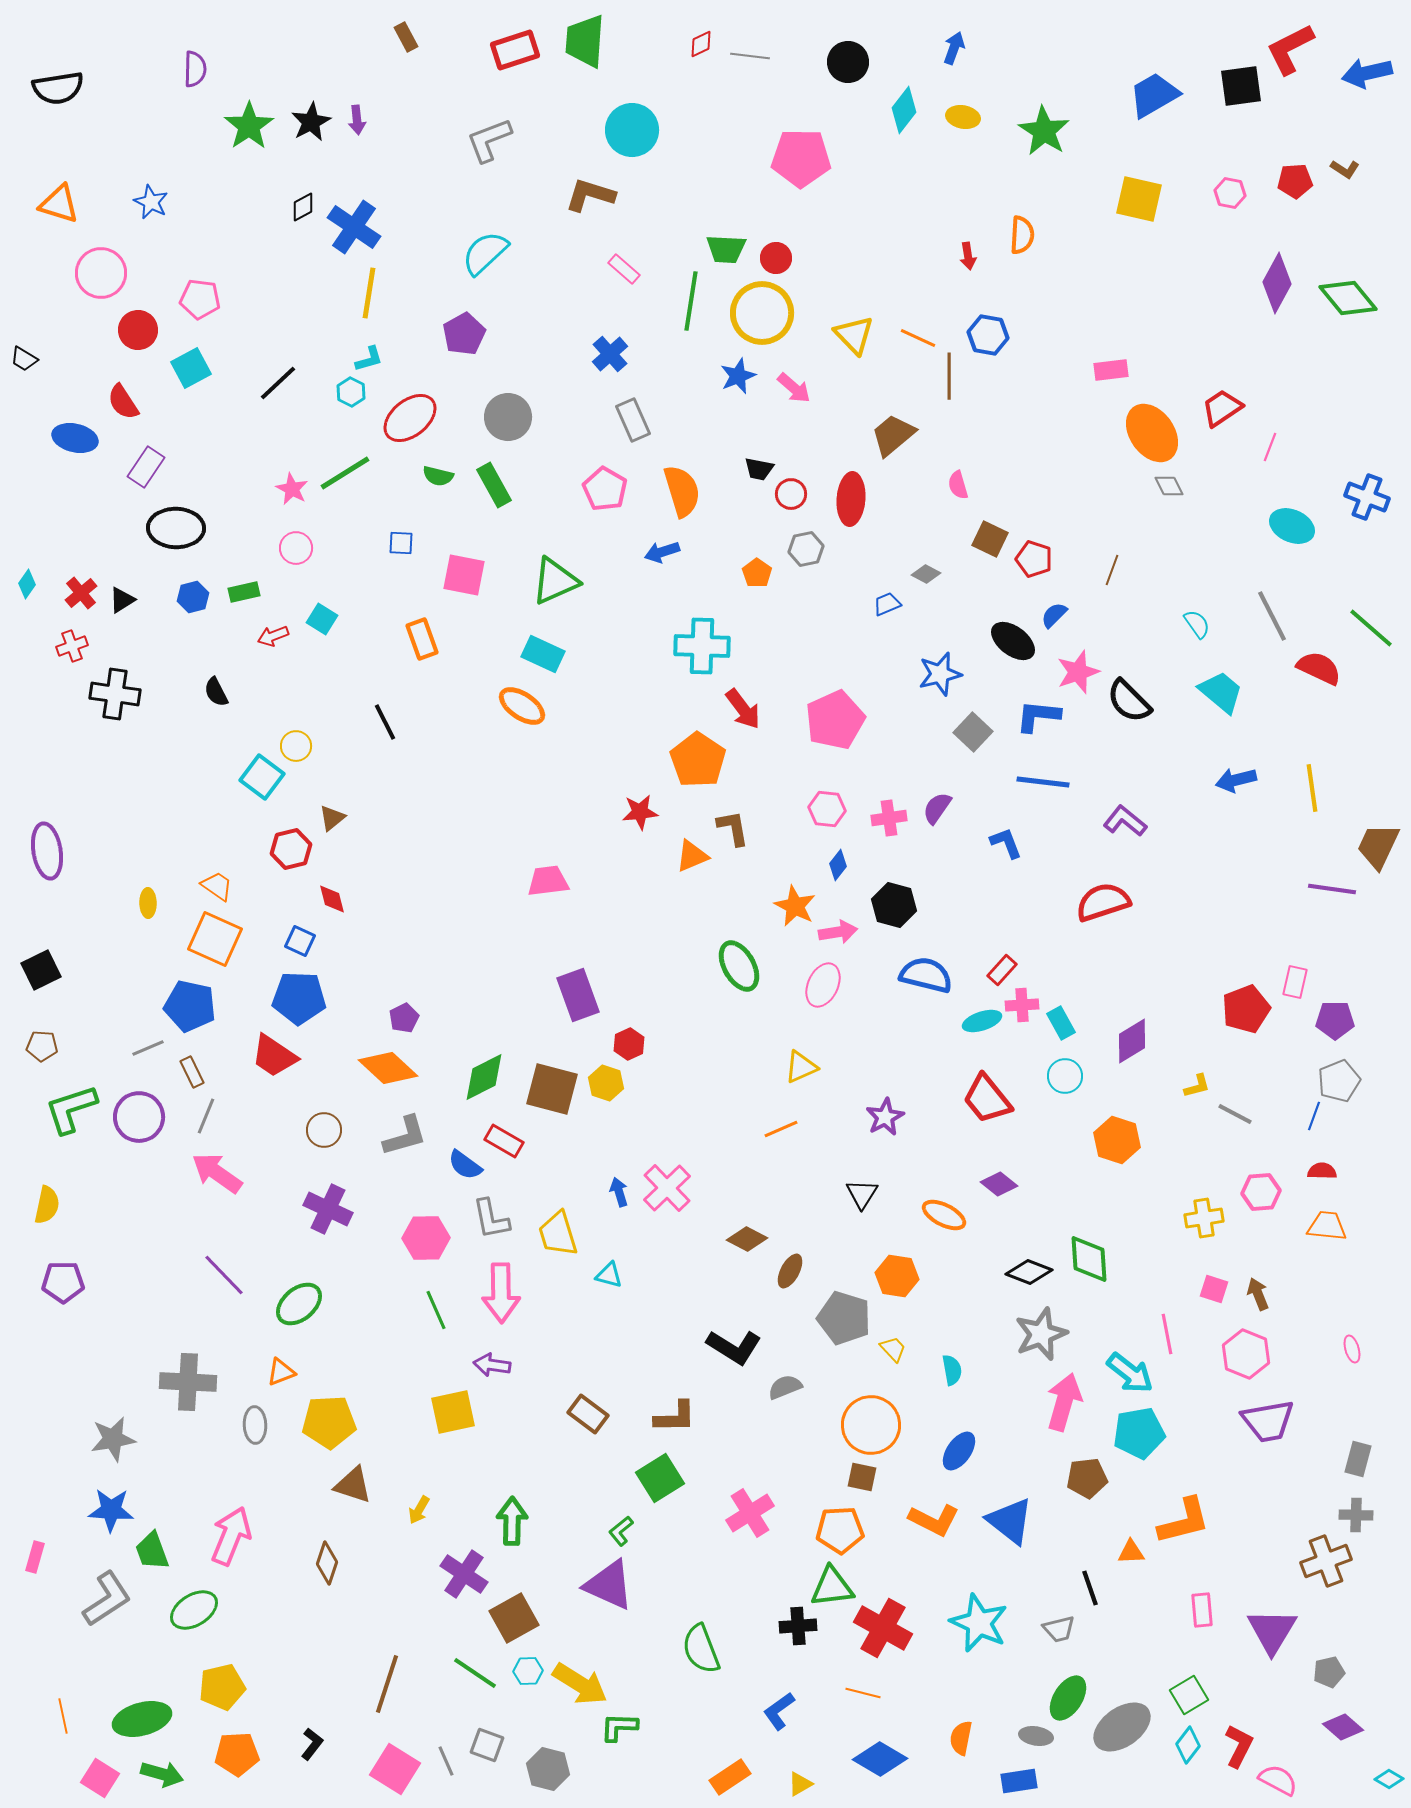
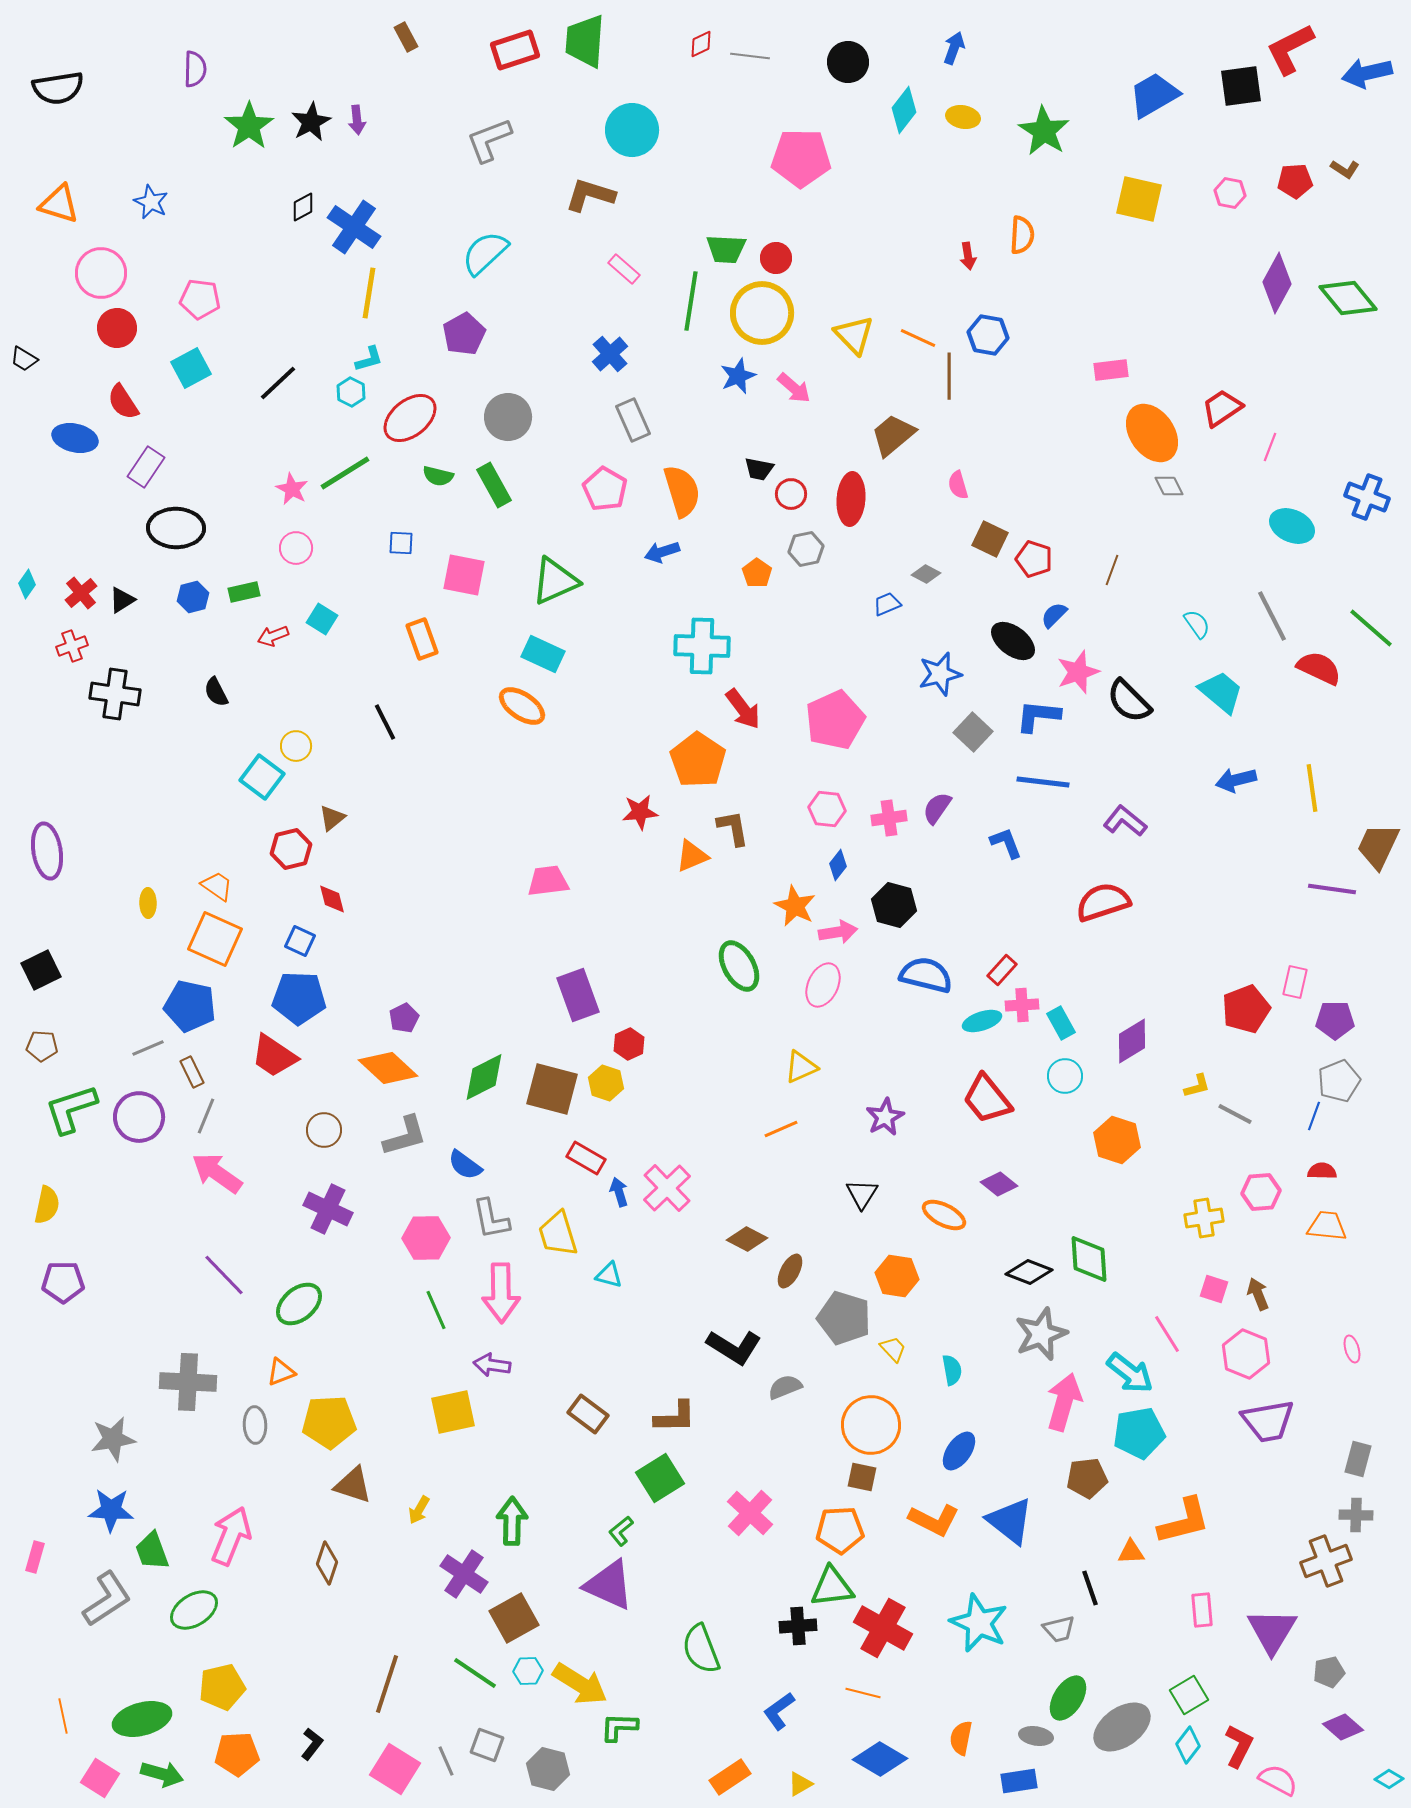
red circle at (138, 330): moved 21 px left, 2 px up
red rectangle at (504, 1141): moved 82 px right, 17 px down
pink line at (1167, 1334): rotated 21 degrees counterclockwise
pink cross at (750, 1513): rotated 15 degrees counterclockwise
